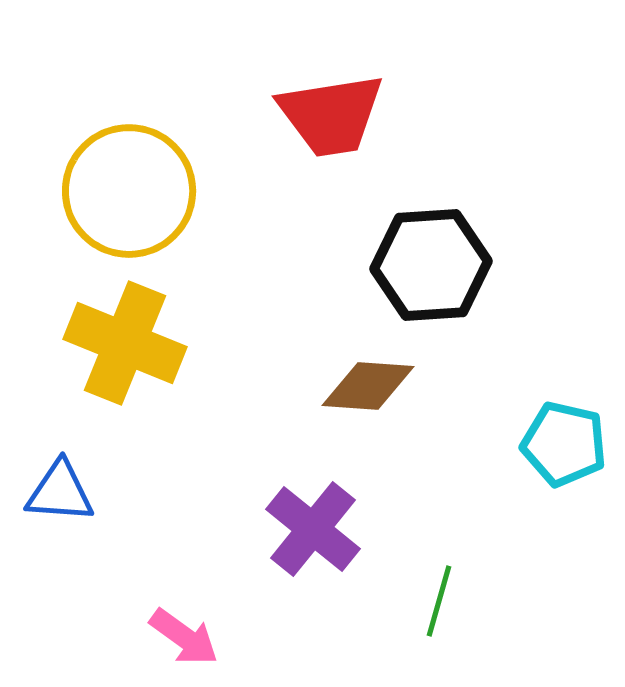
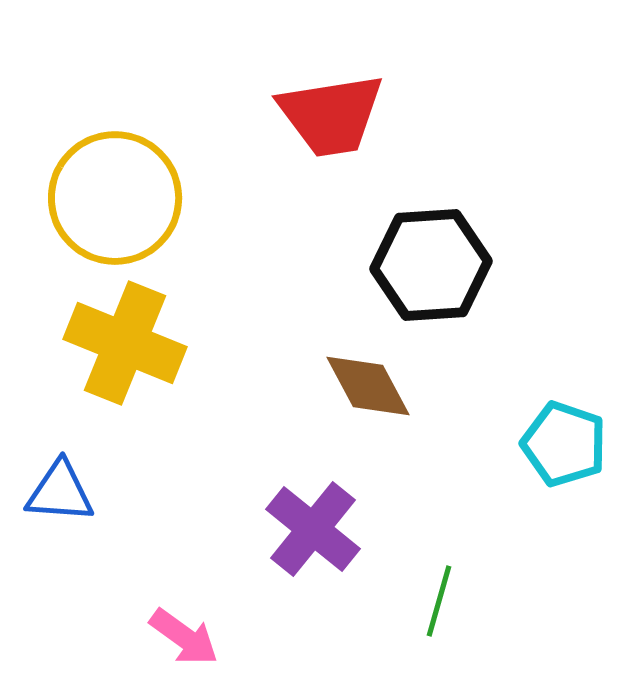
yellow circle: moved 14 px left, 7 px down
brown diamond: rotated 58 degrees clockwise
cyan pentagon: rotated 6 degrees clockwise
